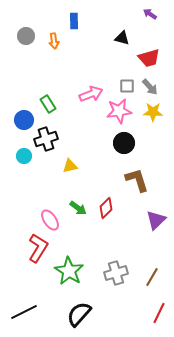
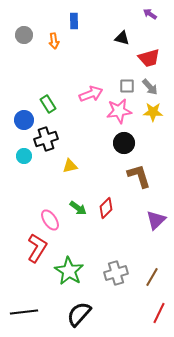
gray circle: moved 2 px left, 1 px up
brown L-shape: moved 2 px right, 4 px up
red L-shape: moved 1 px left
black line: rotated 20 degrees clockwise
